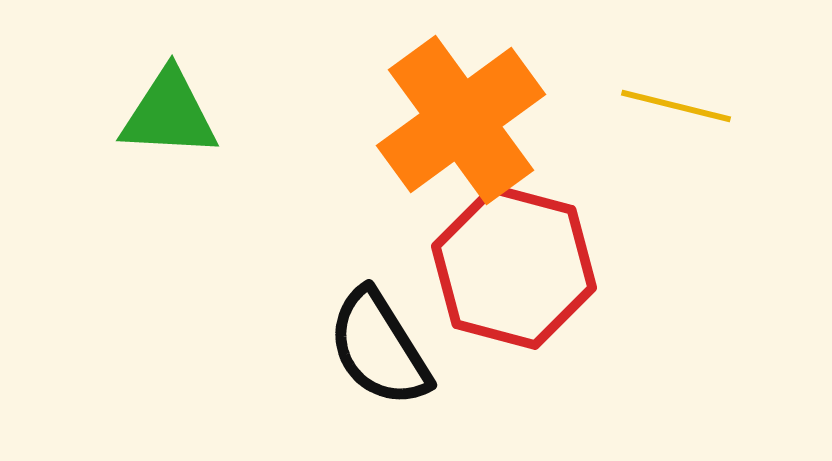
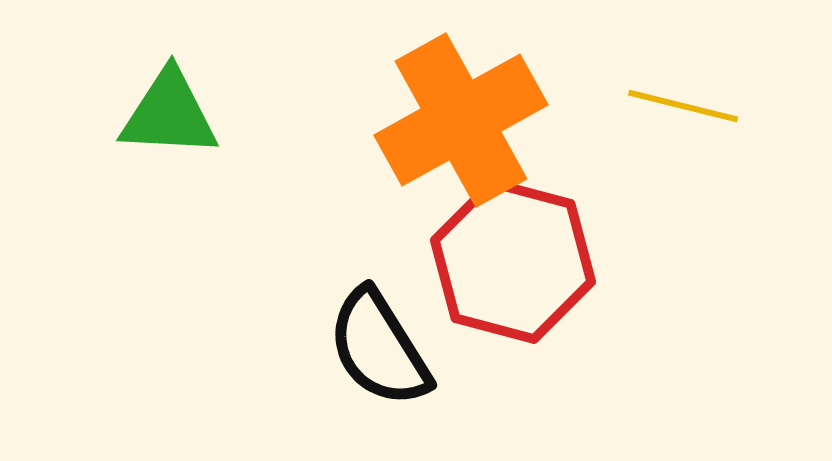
yellow line: moved 7 px right
orange cross: rotated 7 degrees clockwise
red hexagon: moved 1 px left, 6 px up
